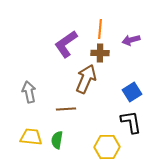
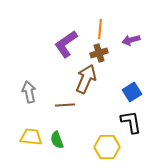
brown cross: moved 1 px left; rotated 18 degrees counterclockwise
brown line: moved 1 px left, 4 px up
green semicircle: rotated 30 degrees counterclockwise
